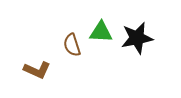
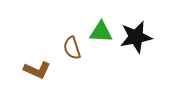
black star: moved 1 px left, 1 px up
brown semicircle: moved 3 px down
